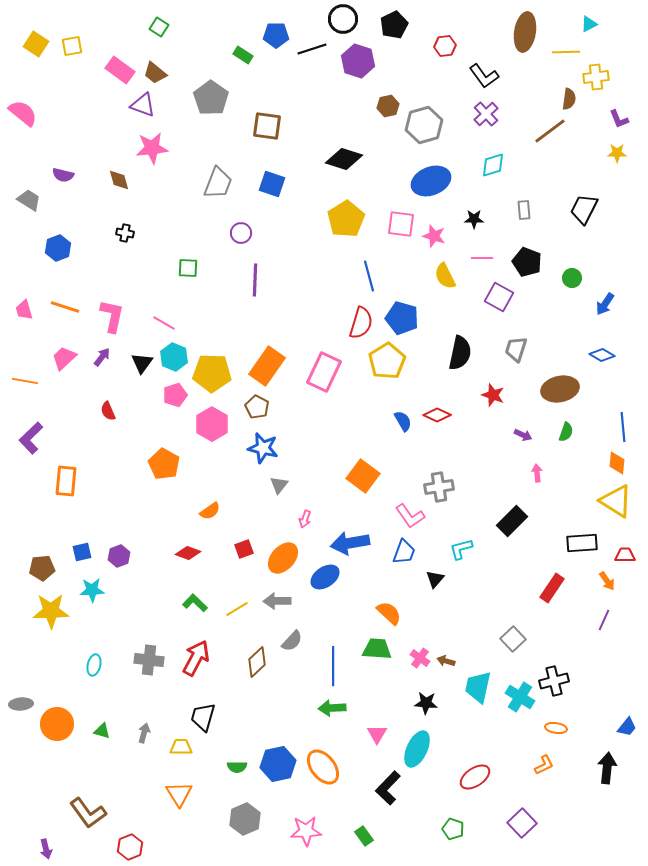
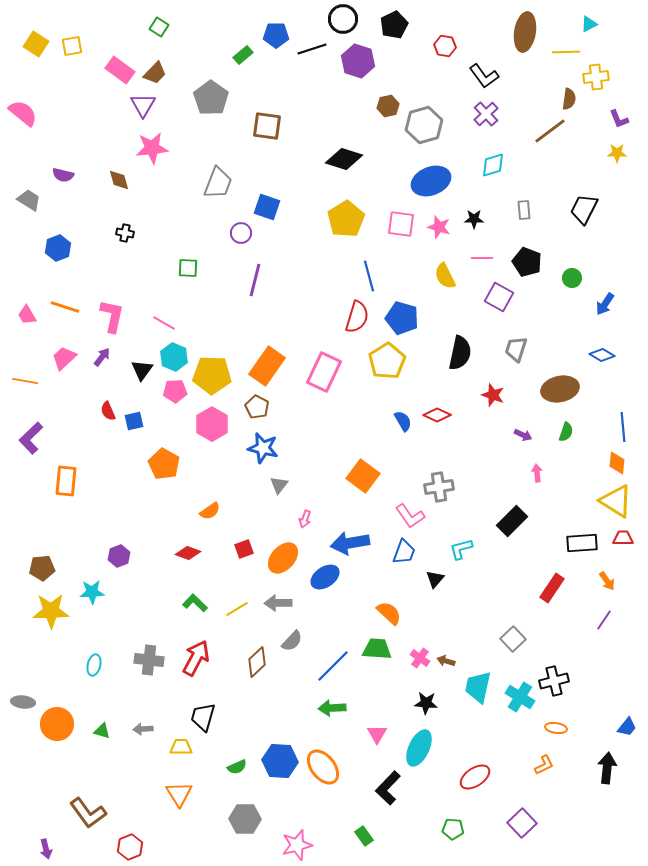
red hexagon at (445, 46): rotated 15 degrees clockwise
green rectangle at (243, 55): rotated 72 degrees counterclockwise
brown trapezoid at (155, 73): rotated 85 degrees counterclockwise
purple triangle at (143, 105): rotated 40 degrees clockwise
blue square at (272, 184): moved 5 px left, 23 px down
pink star at (434, 236): moved 5 px right, 9 px up
purple line at (255, 280): rotated 12 degrees clockwise
pink trapezoid at (24, 310): moved 3 px right, 5 px down; rotated 15 degrees counterclockwise
red semicircle at (361, 323): moved 4 px left, 6 px up
black triangle at (142, 363): moved 7 px down
yellow pentagon at (212, 373): moved 2 px down
pink pentagon at (175, 395): moved 4 px up; rotated 15 degrees clockwise
blue square at (82, 552): moved 52 px right, 131 px up
red trapezoid at (625, 555): moved 2 px left, 17 px up
cyan star at (92, 590): moved 2 px down
gray arrow at (277, 601): moved 1 px right, 2 px down
purple line at (604, 620): rotated 10 degrees clockwise
blue line at (333, 666): rotated 45 degrees clockwise
gray ellipse at (21, 704): moved 2 px right, 2 px up; rotated 10 degrees clockwise
gray arrow at (144, 733): moved 1 px left, 4 px up; rotated 108 degrees counterclockwise
cyan ellipse at (417, 749): moved 2 px right, 1 px up
blue hexagon at (278, 764): moved 2 px right, 3 px up; rotated 16 degrees clockwise
green semicircle at (237, 767): rotated 24 degrees counterclockwise
gray hexagon at (245, 819): rotated 24 degrees clockwise
green pentagon at (453, 829): rotated 15 degrees counterclockwise
pink star at (306, 831): moved 9 px left, 14 px down; rotated 12 degrees counterclockwise
